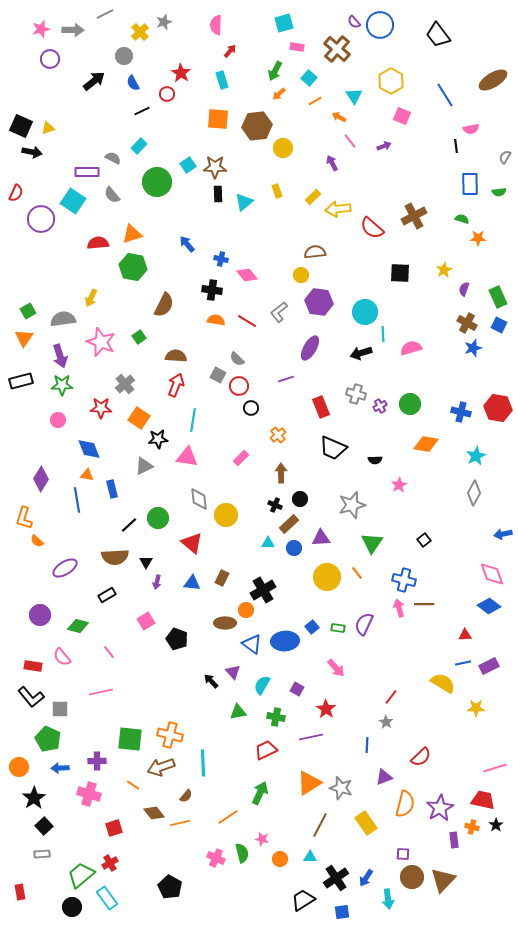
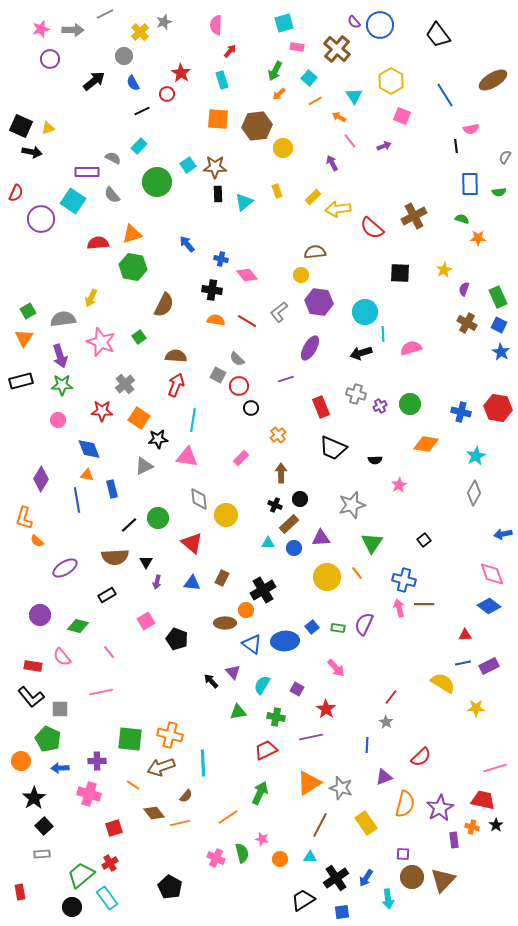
blue star at (473, 348): moved 28 px right, 4 px down; rotated 24 degrees counterclockwise
red star at (101, 408): moved 1 px right, 3 px down
orange circle at (19, 767): moved 2 px right, 6 px up
